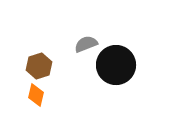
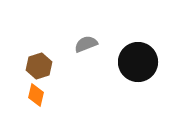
black circle: moved 22 px right, 3 px up
